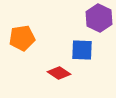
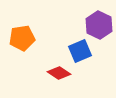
purple hexagon: moved 7 px down
blue square: moved 2 px left, 1 px down; rotated 25 degrees counterclockwise
